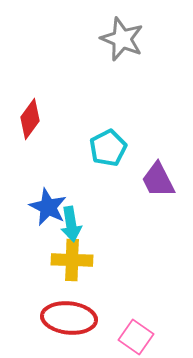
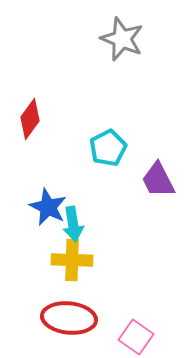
cyan arrow: moved 2 px right
